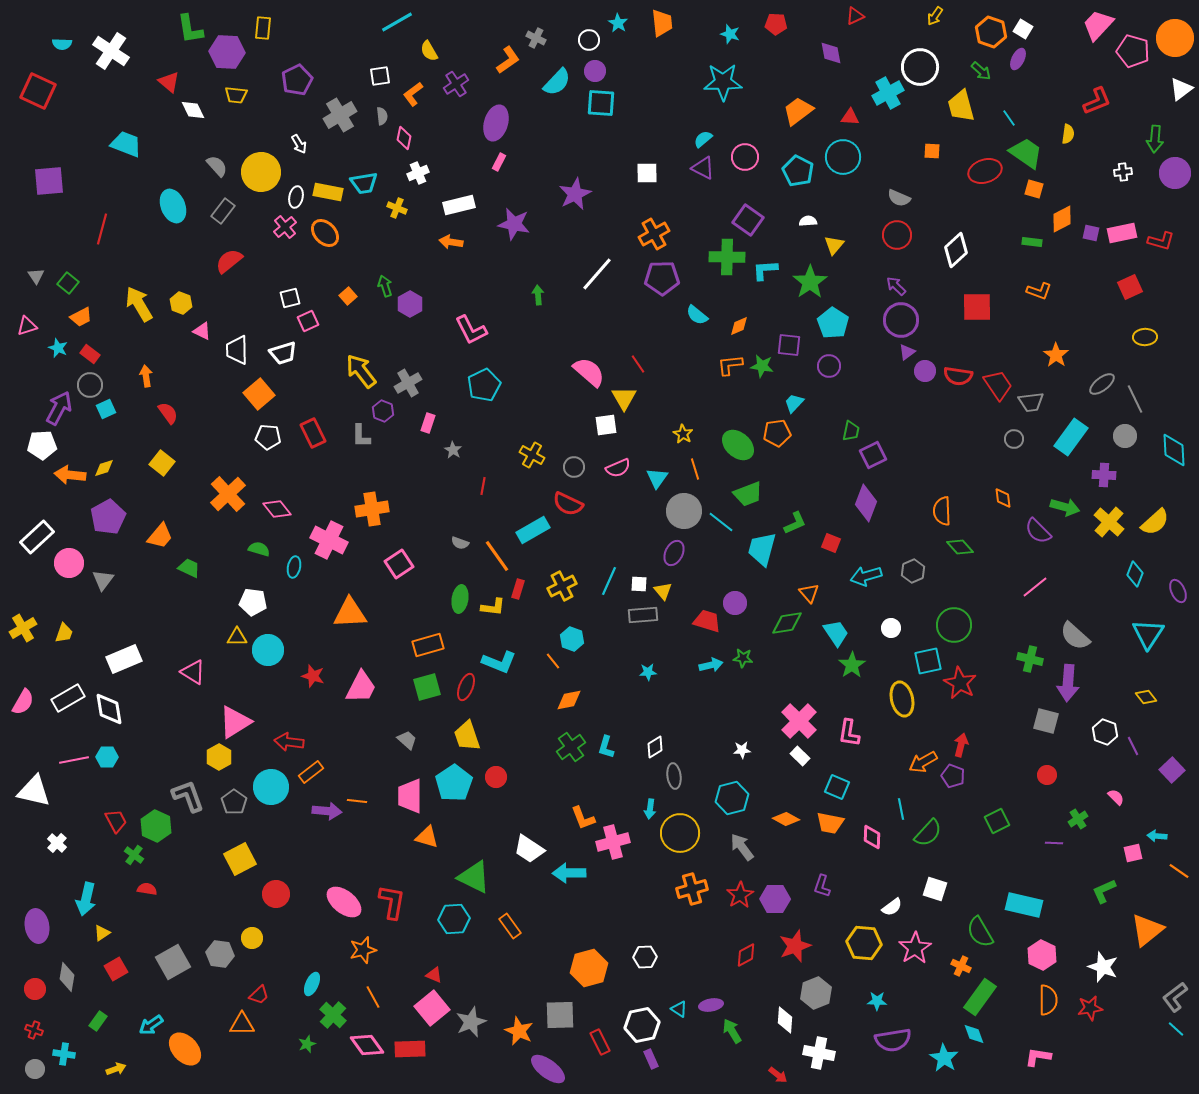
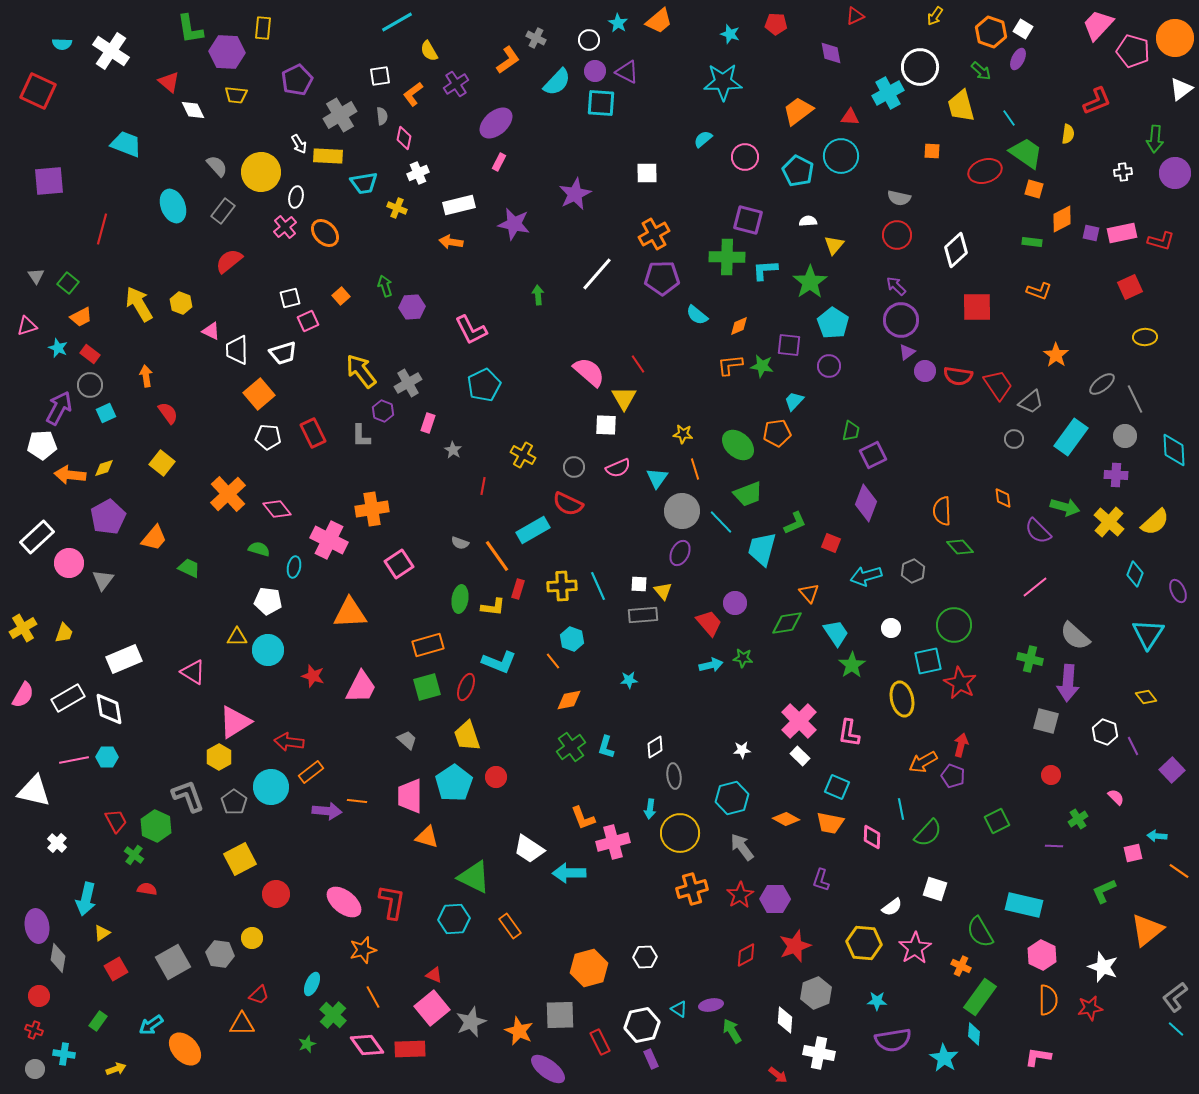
orange trapezoid at (662, 23): moved 3 px left, 2 px up; rotated 56 degrees clockwise
purple ellipse at (496, 123): rotated 32 degrees clockwise
cyan circle at (843, 157): moved 2 px left, 1 px up
purple triangle at (703, 168): moved 76 px left, 96 px up
yellow rectangle at (328, 192): moved 36 px up; rotated 8 degrees counterclockwise
gray semicircle at (899, 198): rotated 10 degrees counterclockwise
purple square at (748, 220): rotated 20 degrees counterclockwise
orange square at (348, 296): moved 7 px left
purple hexagon at (410, 304): moved 2 px right, 3 px down; rotated 25 degrees clockwise
pink triangle at (202, 331): moved 9 px right
gray trapezoid at (1031, 402): rotated 32 degrees counterclockwise
cyan trapezoid at (794, 403): moved 2 px up
cyan square at (106, 409): moved 4 px down
white square at (606, 425): rotated 10 degrees clockwise
yellow star at (683, 434): rotated 24 degrees counterclockwise
yellow cross at (532, 455): moved 9 px left
purple cross at (1104, 475): moved 12 px right
gray circle at (684, 511): moved 2 px left
cyan line at (721, 522): rotated 8 degrees clockwise
orange trapezoid at (160, 536): moved 6 px left, 2 px down
purple ellipse at (674, 553): moved 6 px right
cyan line at (609, 581): moved 11 px left, 5 px down; rotated 48 degrees counterclockwise
yellow cross at (562, 586): rotated 24 degrees clockwise
white pentagon at (253, 602): moved 15 px right, 1 px up
red trapezoid at (707, 621): moved 2 px right, 2 px down; rotated 32 degrees clockwise
cyan star at (648, 672): moved 19 px left, 8 px down
pink semicircle at (23, 702): moved 7 px up
red circle at (1047, 775): moved 4 px right
purple line at (1054, 843): moved 3 px down
purple L-shape at (822, 886): moved 1 px left, 6 px up
gray diamond at (67, 977): moved 9 px left, 19 px up
red circle at (35, 989): moved 4 px right, 7 px down
cyan diamond at (974, 1034): rotated 25 degrees clockwise
